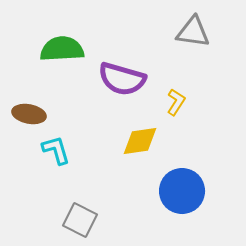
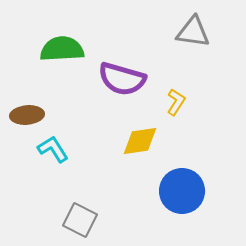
brown ellipse: moved 2 px left, 1 px down; rotated 16 degrees counterclockwise
cyan L-shape: moved 3 px left, 1 px up; rotated 16 degrees counterclockwise
